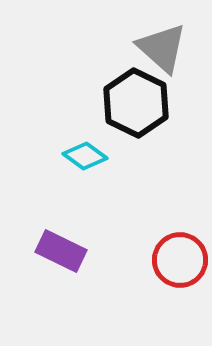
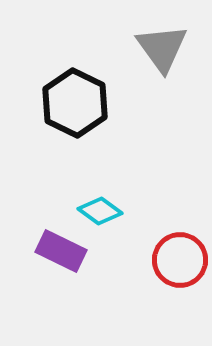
gray triangle: rotated 12 degrees clockwise
black hexagon: moved 61 px left
cyan diamond: moved 15 px right, 55 px down
